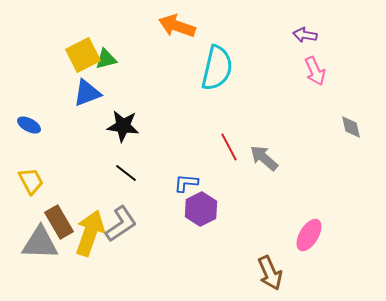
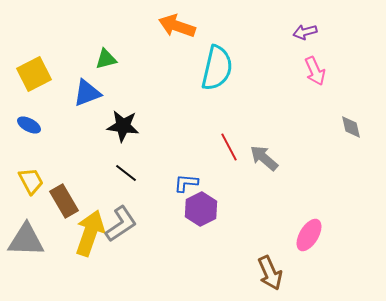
purple arrow: moved 3 px up; rotated 25 degrees counterclockwise
yellow square: moved 49 px left, 19 px down
brown rectangle: moved 5 px right, 21 px up
gray triangle: moved 14 px left, 3 px up
